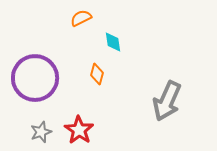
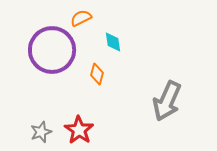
purple circle: moved 17 px right, 28 px up
